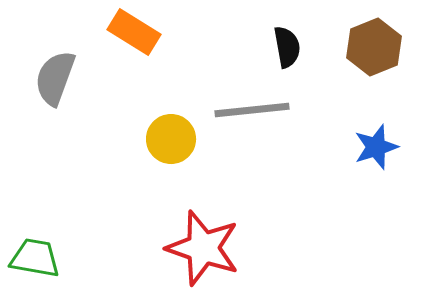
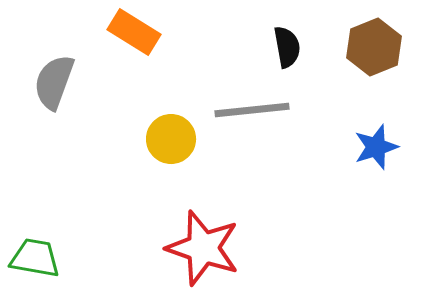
gray semicircle: moved 1 px left, 4 px down
